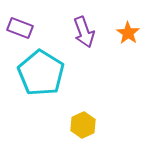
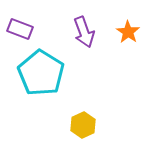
purple rectangle: moved 1 px down
orange star: moved 1 px up
